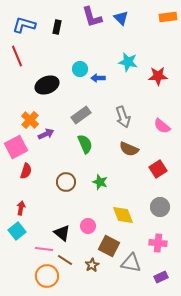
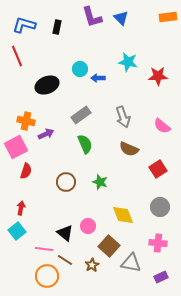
orange cross: moved 4 px left, 1 px down; rotated 30 degrees counterclockwise
black triangle: moved 3 px right
brown square: rotated 15 degrees clockwise
